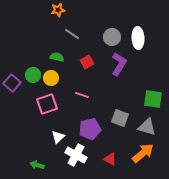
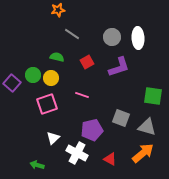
purple L-shape: moved 3 px down; rotated 40 degrees clockwise
green square: moved 3 px up
gray square: moved 1 px right
purple pentagon: moved 2 px right, 1 px down
white triangle: moved 5 px left, 1 px down
white cross: moved 1 px right, 2 px up
